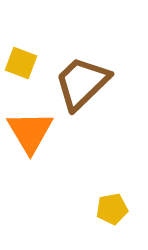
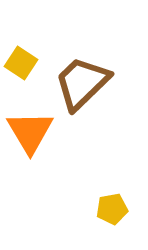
yellow square: rotated 12 degrees clockwise
